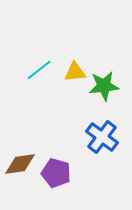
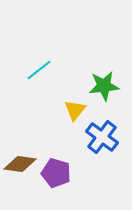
yellow triangle: moved 38 px down; rotated 45 degrees counterclockwise
brown diamond: rotated 16 degrees clockwise
